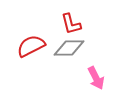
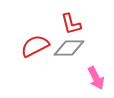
red semicircle: moved 4 px right
